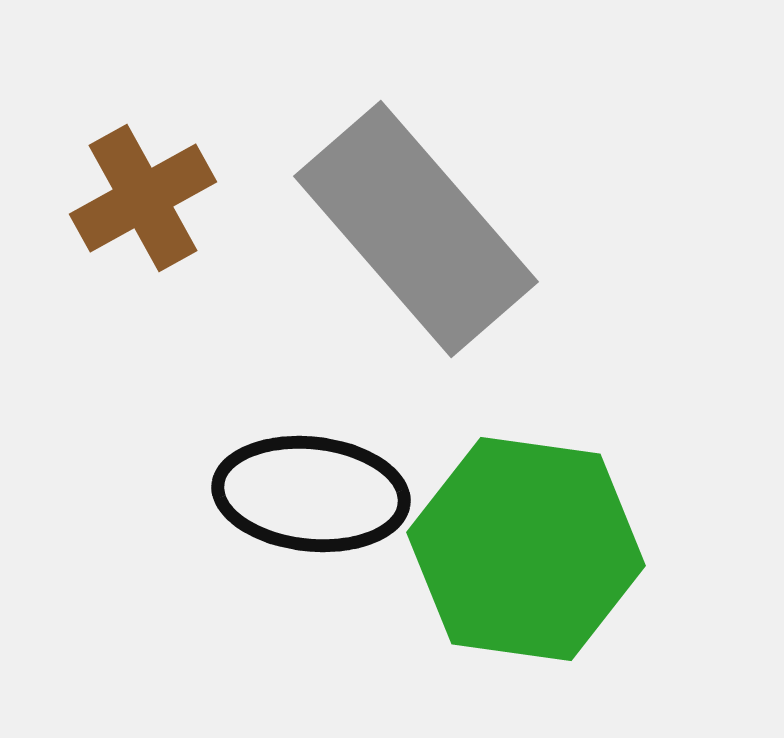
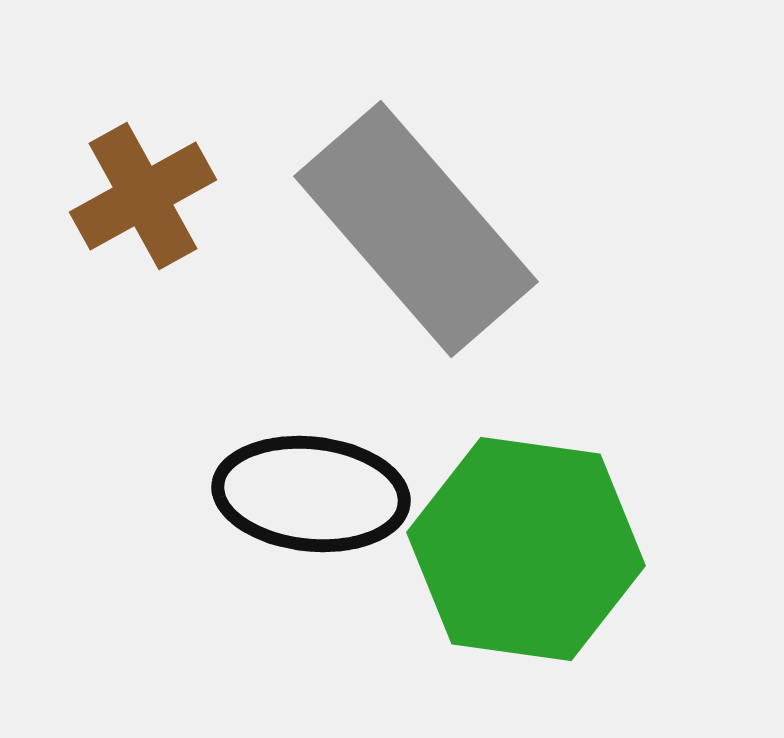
brown cross: moved 2 px up
